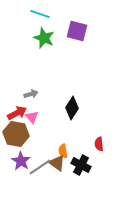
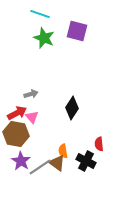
black cross: moved 5 px right, 4 px up
